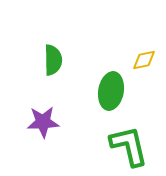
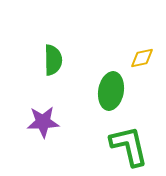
yellow diamond: moved 2 px left, 2 px up
